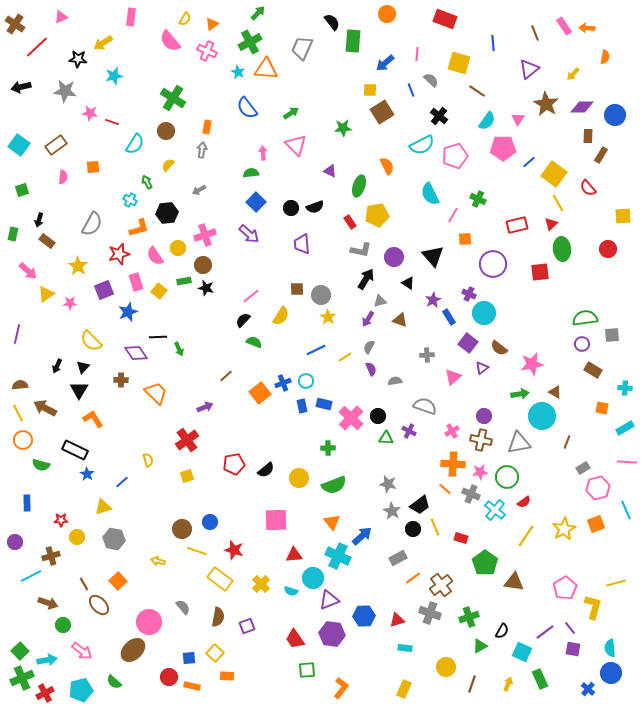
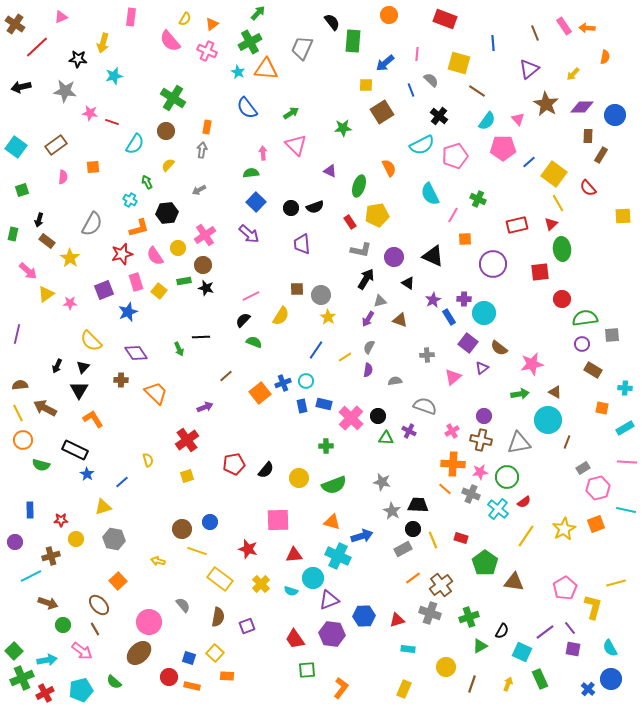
orange circle at (387, 14): moved 2 px right, 1 px down
yellow arrow at (103, 43): rotated 42 degrees counterclockwise
yellow square at (370, 90): moved 4 px left, 5 px up
pink triangle at (518, 119): rotated 16 degrees counterclockwise
cyan square at (19, 145): moved 3 px left, 2 px down
orange semicircle at (387, 166): moved 2 px right, 2 px down
pink cross at (205, 235): rotated 15 degrees counterclockwise
red circle at (608, 249): moved 46 px left, 50 px down
red star at (119, 254): moved 3 px right
black triangle at (433, 256): rotated 25 degrees counterclockwise
yellow star at (78, 266): moved 8 px left, 8 px up
purple cross at (469, 294): moved 5 px left, 5 px down; rotated 24 degrees counterclockwise
pink line at (251, 296): rotated 12 degrees clockwise
black line at (158, 337): moved 43 px right
blue line at (316, 350): rotated 30 degrees counterclockwise
purple semicircle at (371, 369): moved 3 px left, 1 px down; rotated 32 degrees clockwise
cyan circle at (542, 416): moved 6 px right, 4 px down
green cross at (328, 448): moved 2 px left, 2 px up
black semicircle at (266, 470): rotated 12 degrees counterclockwise
gray star at (388, 484): moved 6 px left, 2 px up
blue rectangle at (27, 503): moved 3 px right, 7 px down
black trapezoid at (420, 505): moved 2 px left; rotated 140 degrees counterclockwise
cyan cross at (495, 510): moved 3 px right, 1 px up
cyan line at (626, 510): rotated 54 degrees counterclockwise
pink square at (276, 520): moved 2 px right
orange triangle at (332, 522): rotated 36 degrees counterclockwise
yellow line at (435, 527): moved 2 px left, 13 px down
blue arrow at (362, 536): rotated 25 degrees clockwise
yellow circle at (77, 537): moved 1 px left, 2 px down
red star at (234, 550): moved 14 px right, 1 px up
gray rectangle at (398, 558): moved 5 px right, 9 px up
brown line at (84, 584): moved 11 px right, 45 px down
gray semicircle at (183, 607): moved 2 px up
cyan rectangle at (405, 648): moved 3 px right, 1 px down
cyan semicircle at (610, 648): rotated 24 degrees counterclockwise
brown ellipse at (133, 650): moved 6 px right, 3 px down
green square at (20, 651): moved 6 px left
blue square at (189, 658): rotated 24 degrees clockwise
blue circle at (611, 673): moved 6 px down
